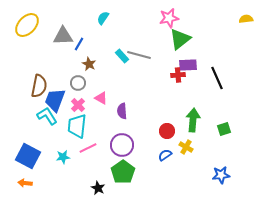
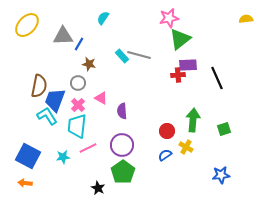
brown star: rotated 16 degrees counterclockwise
